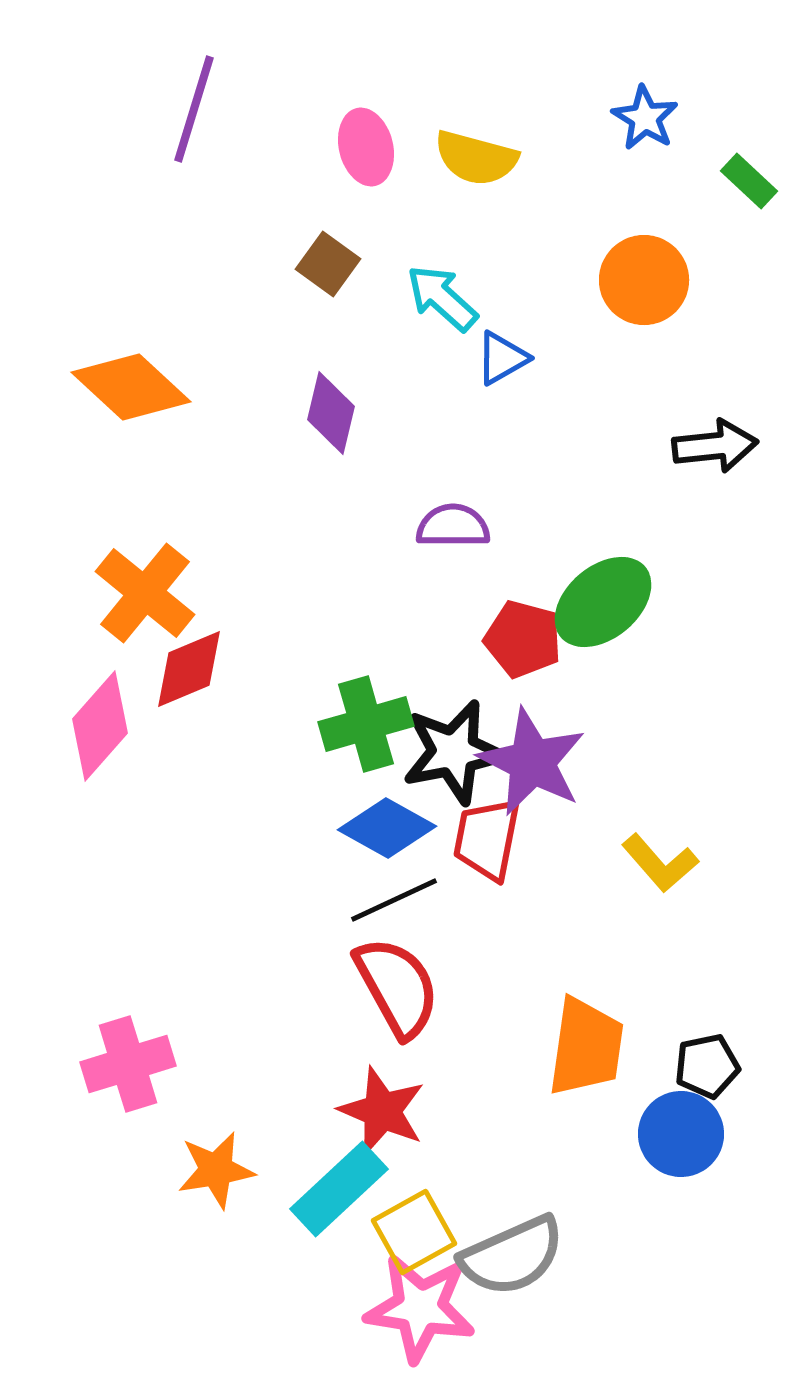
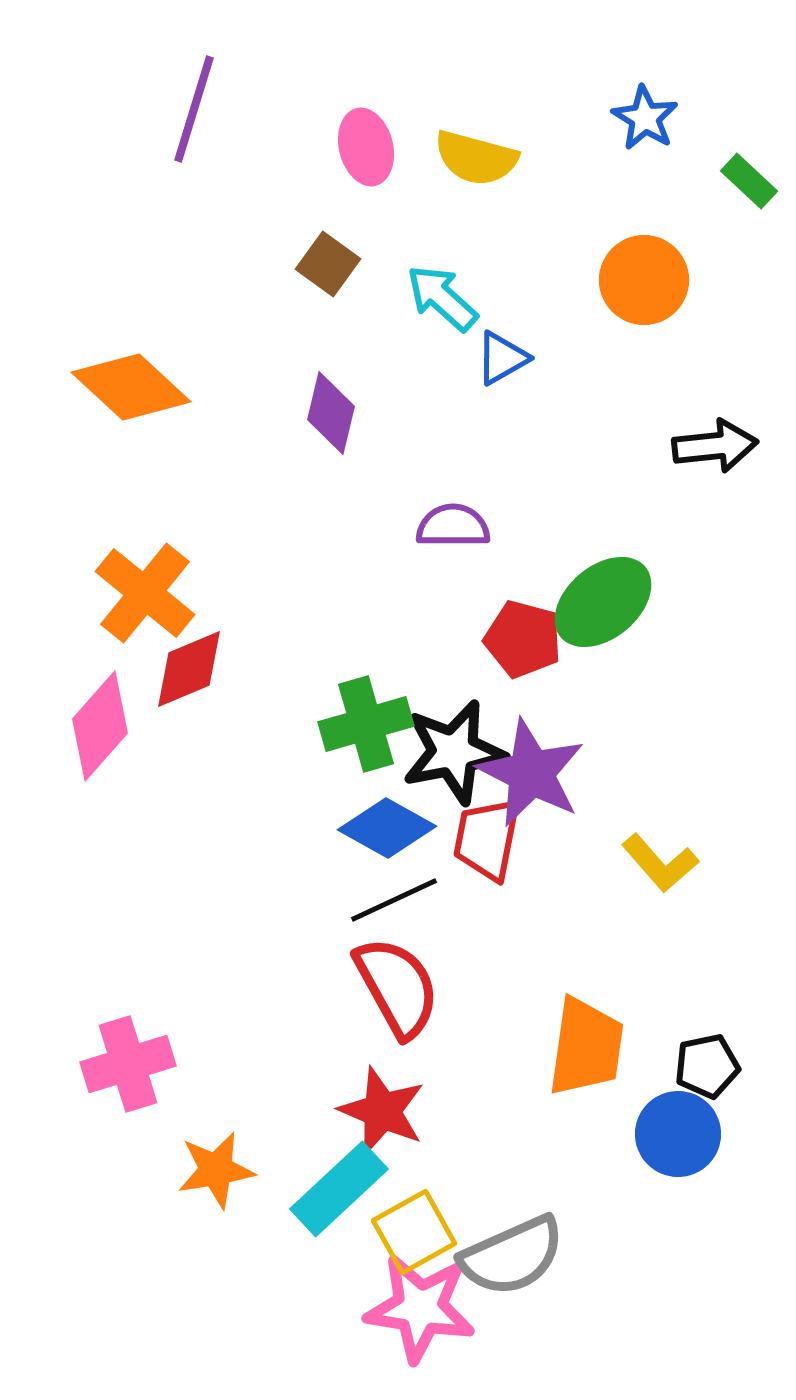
purple star: moved 1 px left, 11 px down
blue circle: moved 3 px left
